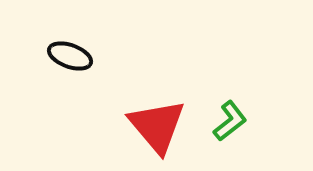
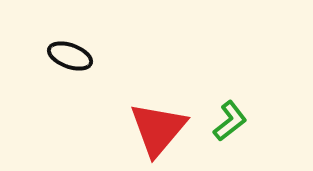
red triangle: moved 1 px right, 3 px down; rotated 20 degrees clockwise
